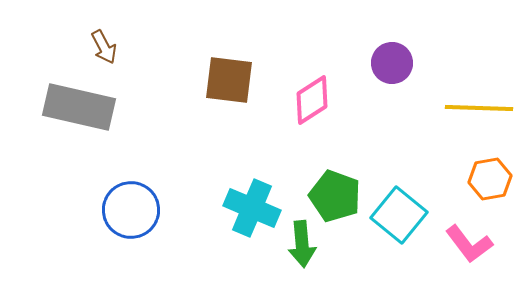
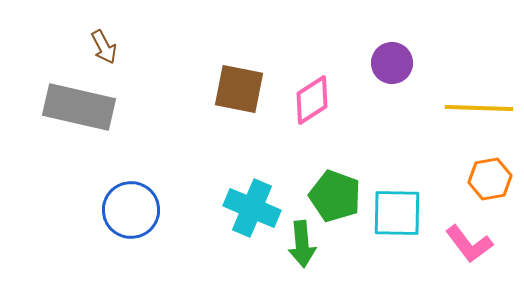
brown square: moved 10 px right, 9 px down; rotated 4 degrees clockwise
cyan square: moved 2 px left, 2 px up; rotated 38 degrees counterclockwise
